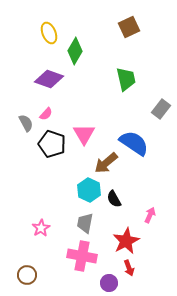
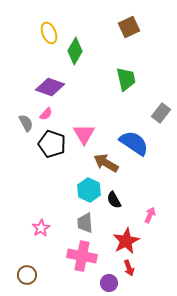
purple diamond: moved 1 px right, 8 px down
gray rectangle: moved 4 px down
brown arrow: rotated 70 degrees clockwise
black semicircle: moved 1 px down
gray trapezoid: rotated 15 degrees counterclockwise
